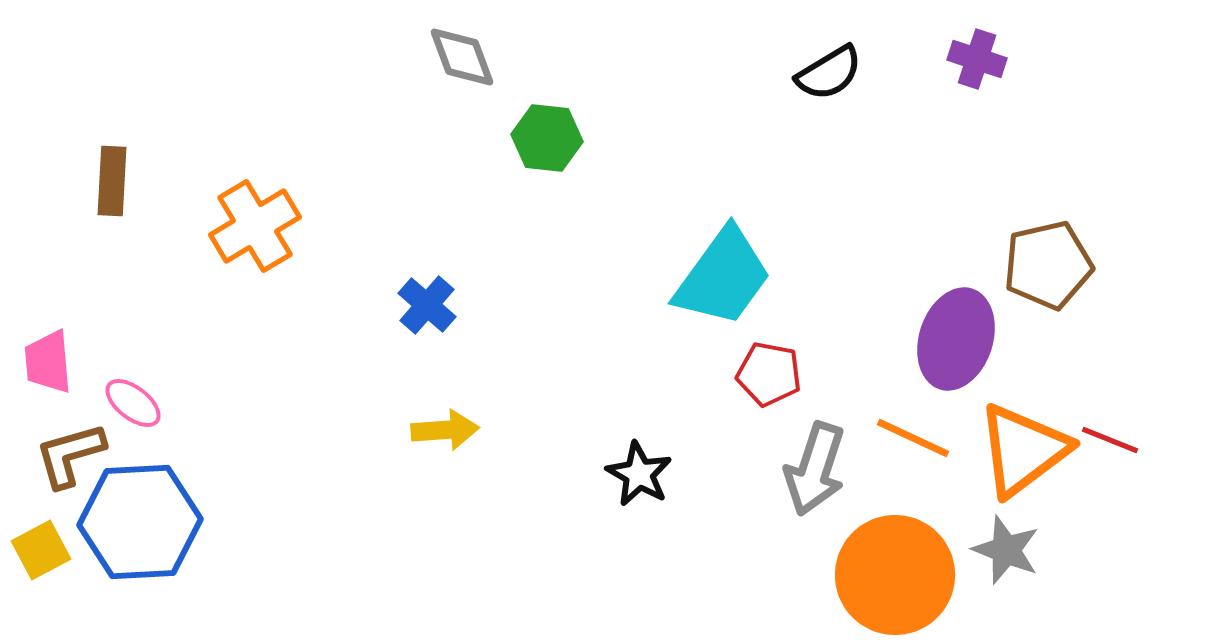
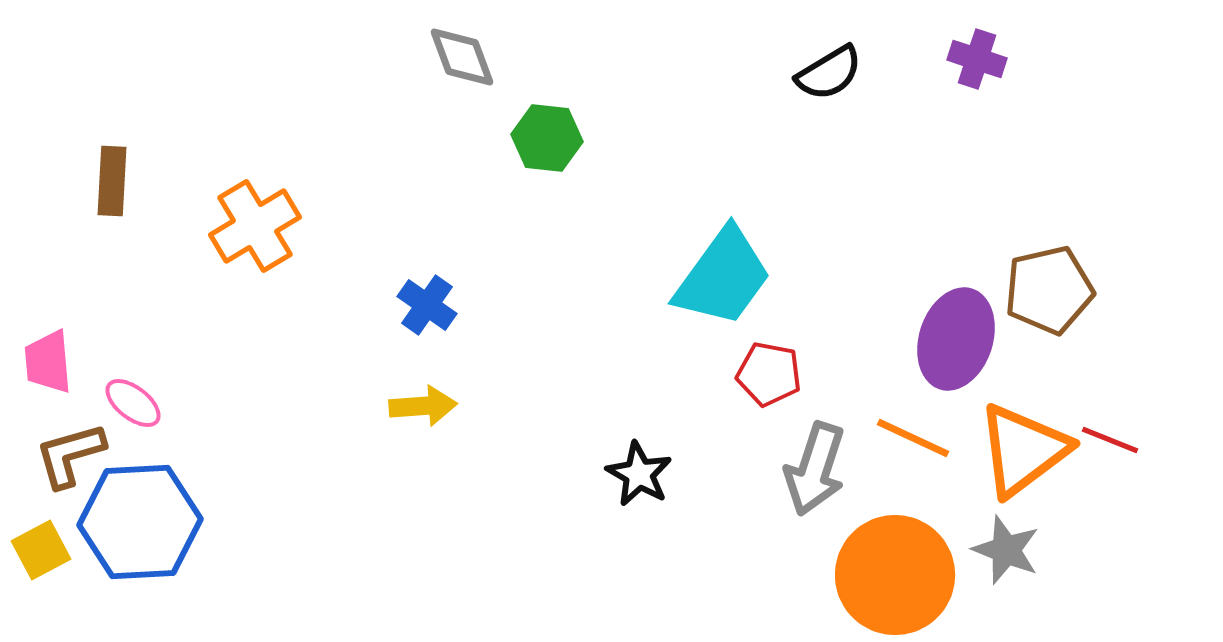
brown pentagon: moved 1 px right, 25 px down
blue cross: rotated 6 degrees counterclockwise
yellow arrow: moved 22 px left, 24 px up
